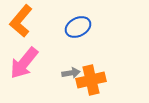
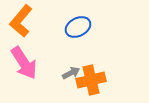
pink arrow: rotated 72 degrees counterclockwise
gray arrow: rotated 18 degrees counterclockwise
